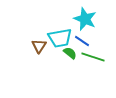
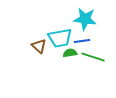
cyan star: rotated 15 degrees counterclockwise
blue line: rotated 42 degrees counterclockwise
brown triangle: rotated 21 degrees counterclockwise
green semicircle: rotated 48 degrees counterclockwise
